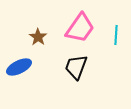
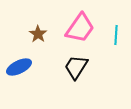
brown star: moved 3 px up
black trapezoid: rotated 12 degrees clockwise
